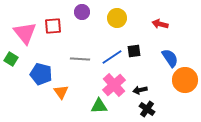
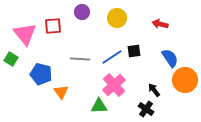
pink triangle: moved 1 px down
black arrow: moved 14 px right; rotated 64 degrees clockwise
black cross: moved 1 px left
